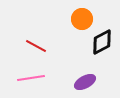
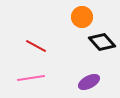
orange circle: moved 2 px up
black diamond: rotated 76 degrees clockwise
purple ellipse: moved 4 px right
